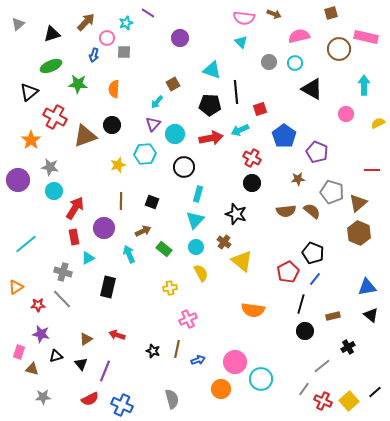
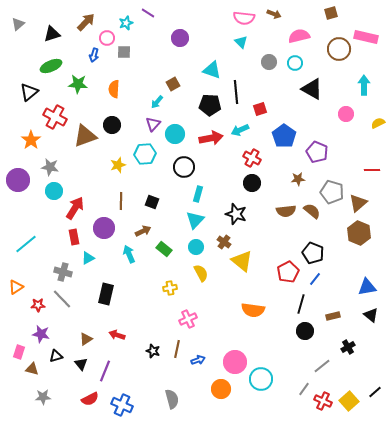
black rectangle at (108, 287): moved 2 px left, 7 px down
